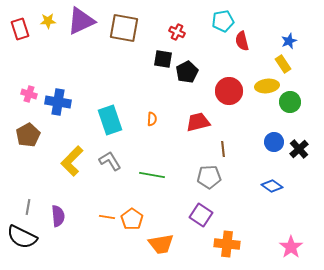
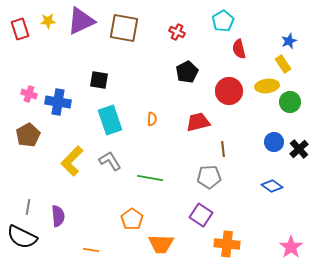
cyan pentagon: rotated 20 degrees counterclockwise
red semicircle: moved 3 px left, 8 px down
black square: moved 64 px left, 21 px down
green line: moved 2 px left, 3 px down
orange line: moved 16 px left, 33 px down
orange trapezoid: rotated 12 degrees clockwise
